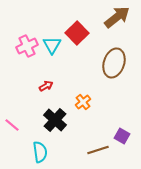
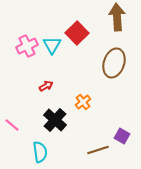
brown arrow: rotated 56 degrees counterclockwise
